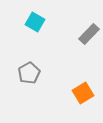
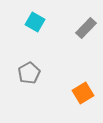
gray rectangle: moved 3 px left, 6 px up
